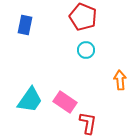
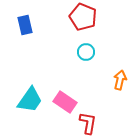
blue rectangle: rotated 24 degrees counterclockwise
cyan circle: moved 2 px down
orange arrow: rotated 18 degrees clockwise
